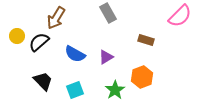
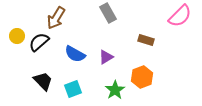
cyan square: moved 2 px left, 1 px up
